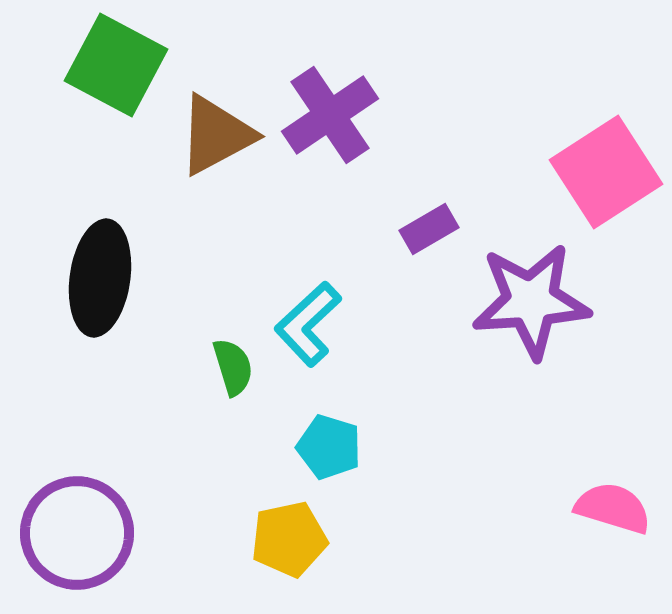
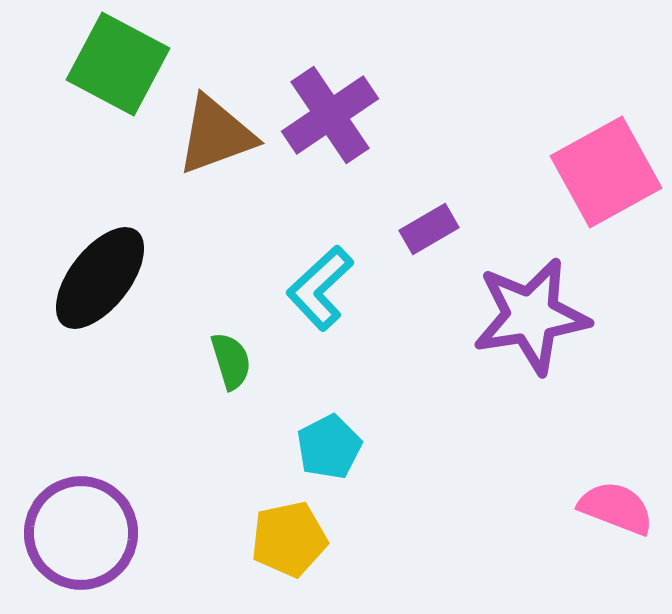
green square: moved 2 px right, 1 px up
brown triangle: rotated 8 degrees clockwise
pink square: rotated 4 degrees clockwise
black ellipse: rotated 30 degrees clockwise
purple star: moved 15 px down; rotated 5 degrees counterclockwise
cyan L-shape: moved 12 px right, 36 px up
green semicircle: moved 2 px left, 6 px up
cyan pentagon: rotated 28 degrees clockwise
pink semicircle: moved 3 px right; rotated 4 degrees clockwise
purple circle: moved 4 px right
